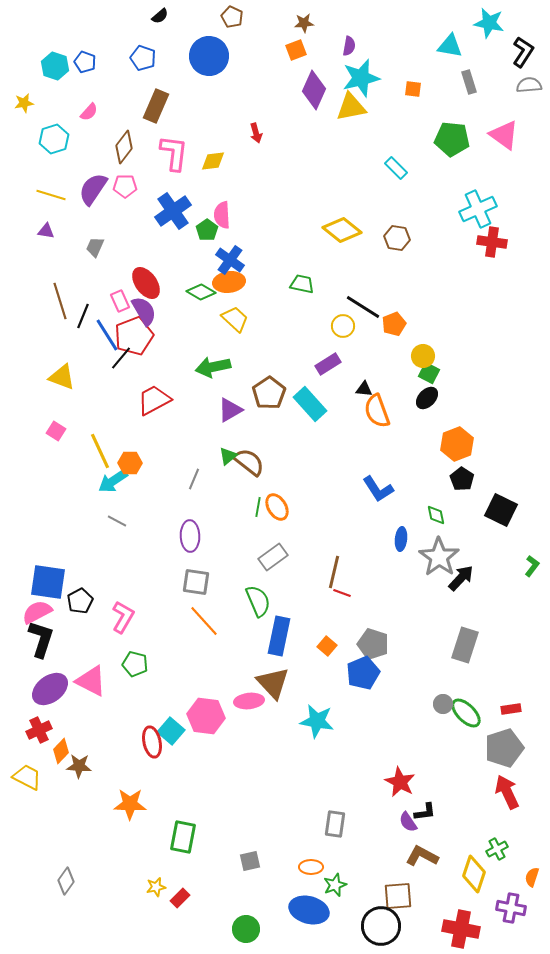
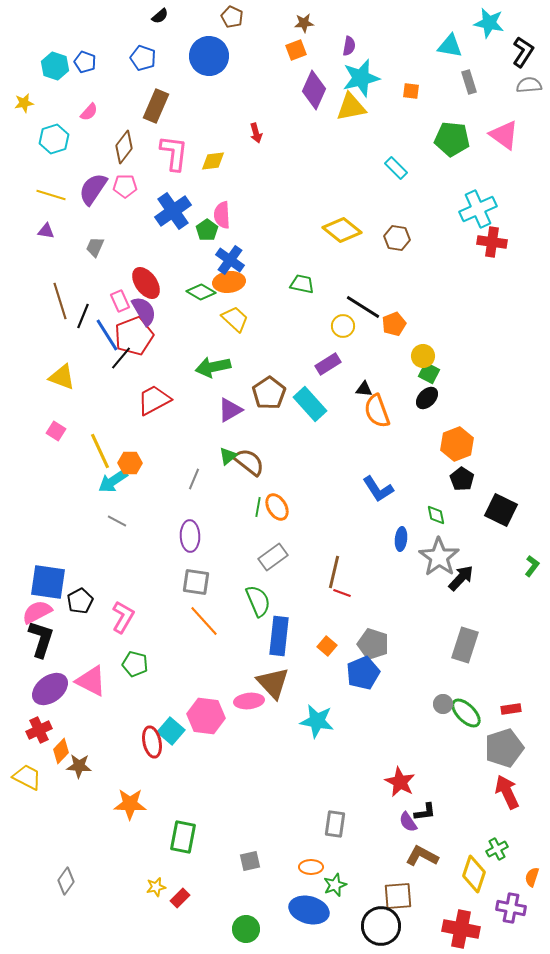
orange square at (413, 89): moved 2 px left, 2 px down
blue rectangle at (279, 636): rotated 6 degrees counterclockwise
